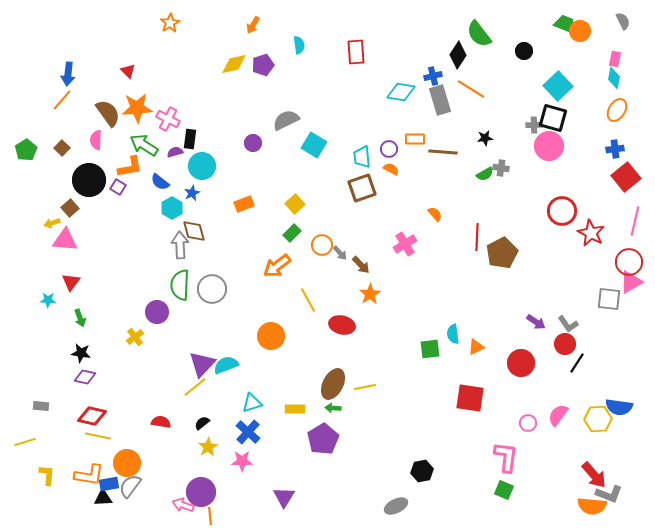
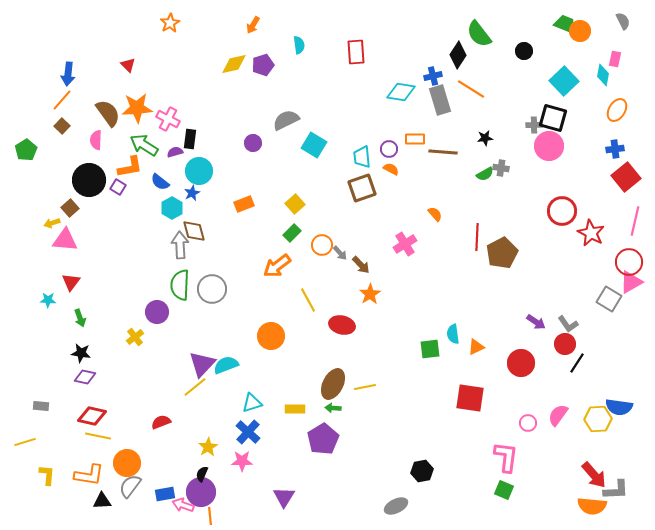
red triangle at (128, 71): moved 6 px up
cyan diamond at (614, 78): moved 11 px left, 3 px up
cyan square at (558, 86): moved 6 px right, 5 px up
brown square at (62, 148): moved 22 px up
cyan circle at (202, 166): moved 3 px left, 5 px down
gray square at (609, 299): rotated 25 degrees clockwise
red semicircle at (161, 422): rotated 30 degrees counterclockwise
black semicircle at (202, 423): moved 51 px down; rotated 28 degrees counterclockwise
blue rectangle at (109, 484): moved 56 px right, 10 px down
gray L-shape at (609, 494): moved 7 px right, 4 px up; rotated 24 degrees counterclockwise
black triangle at (103, 498): moved 1 px left, 3 px down
